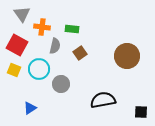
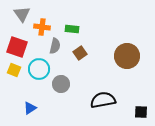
red square: moved 2 px down; rotated 10 degrees counterclockwise
